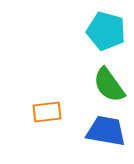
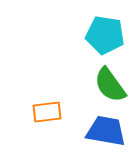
cyan pentagon: moved 1 px left, 4 px down; rotated 6 degrees counterclockwise
green semicircle: moved 1 px right
